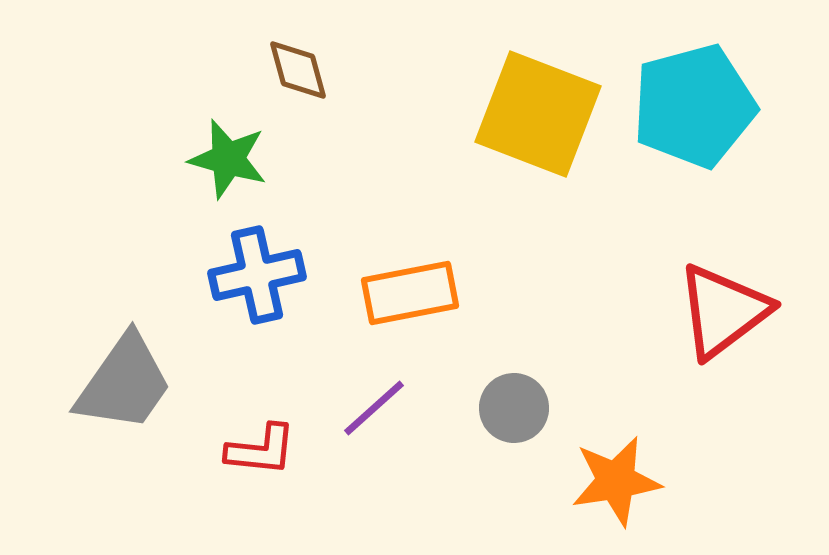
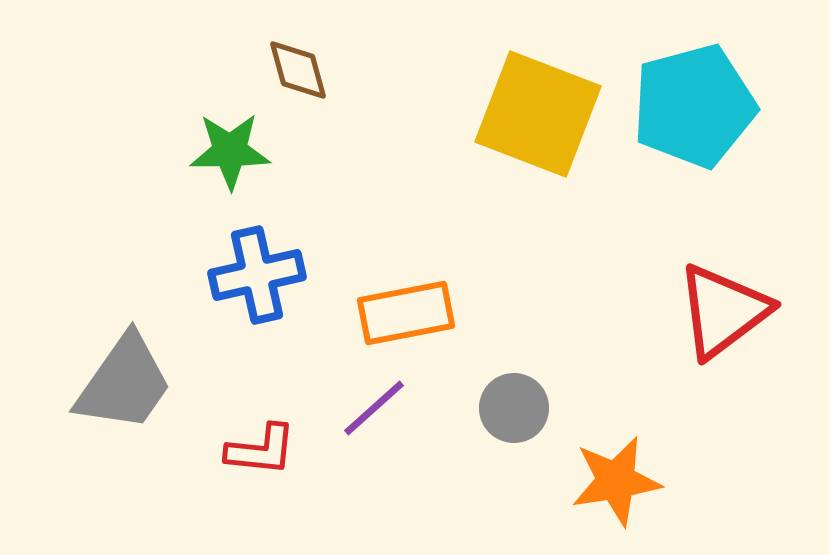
green star: moved 2 px right, 8 px up; rotated 16 degrees counterclockwise
orange rectangle: moved 4 px left, 20 px down
